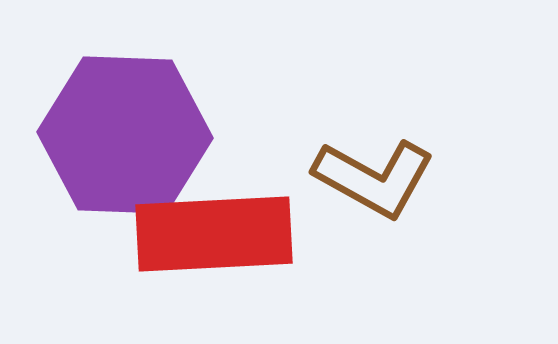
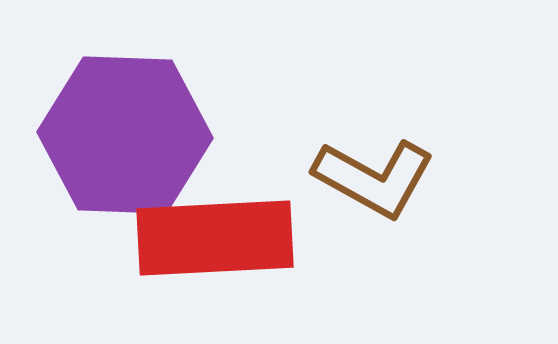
red rectangle: moved 1 px right, 4 px down
